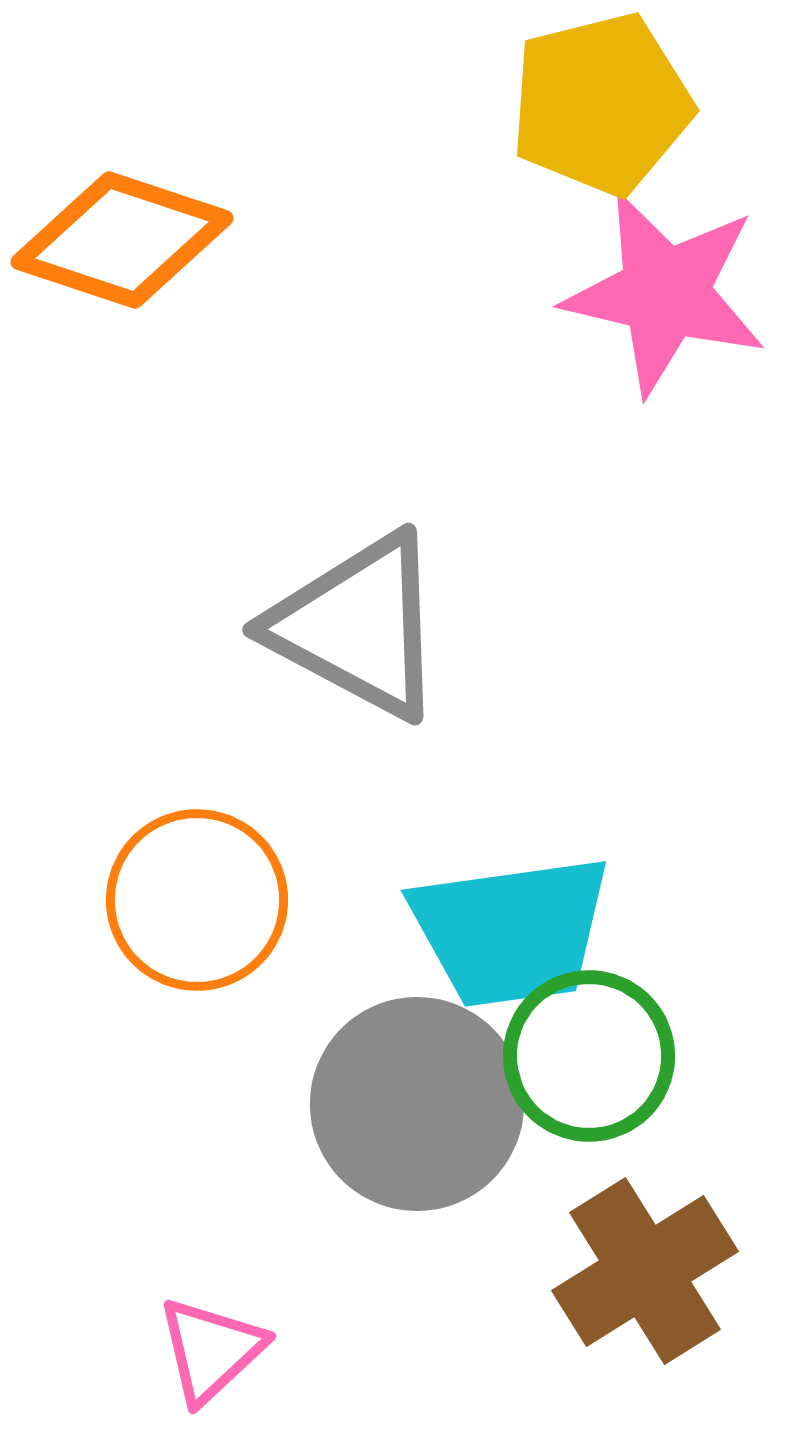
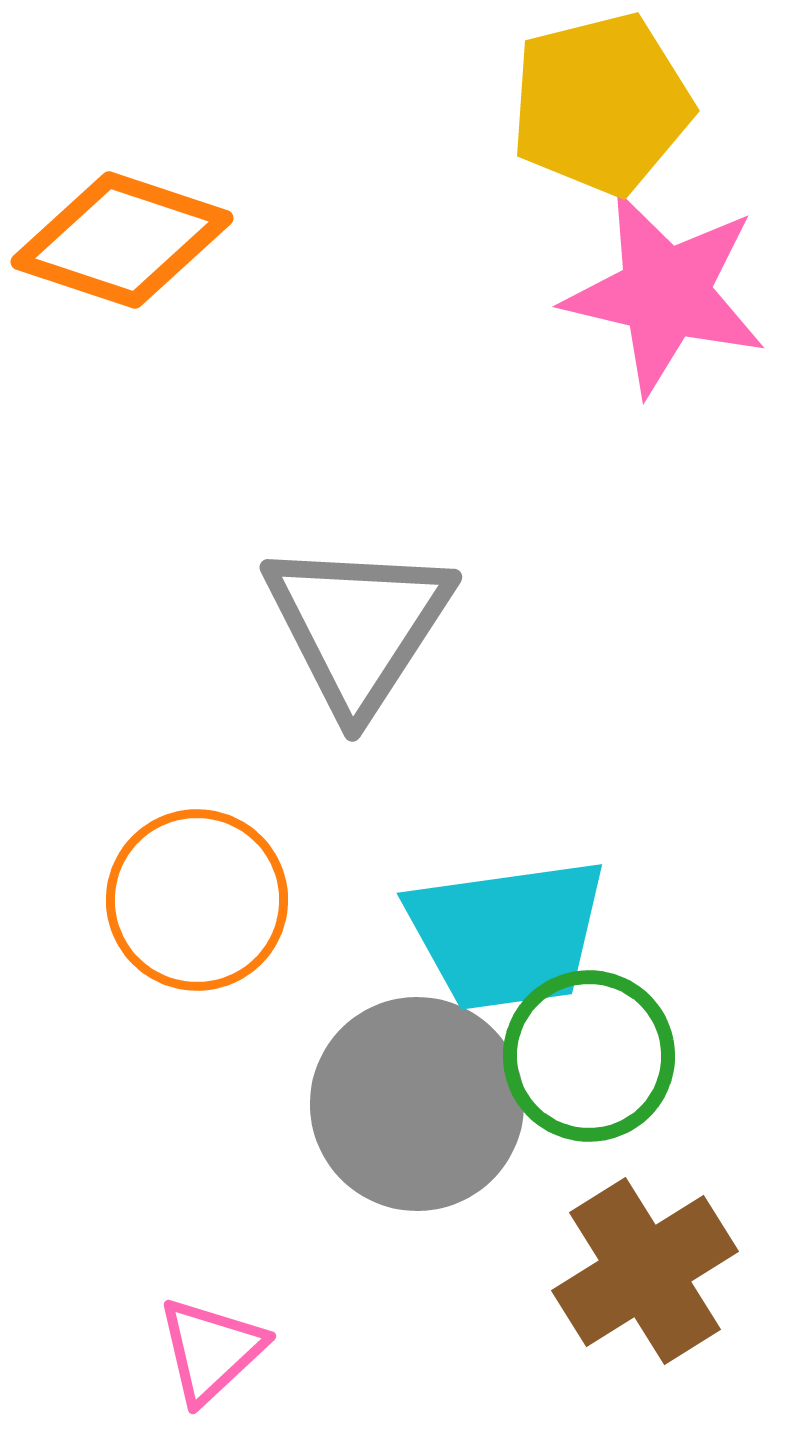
gray triangle: rotated 35 degrees clockwise
cyan trapezoid: moved 4 px left, 3 px down
